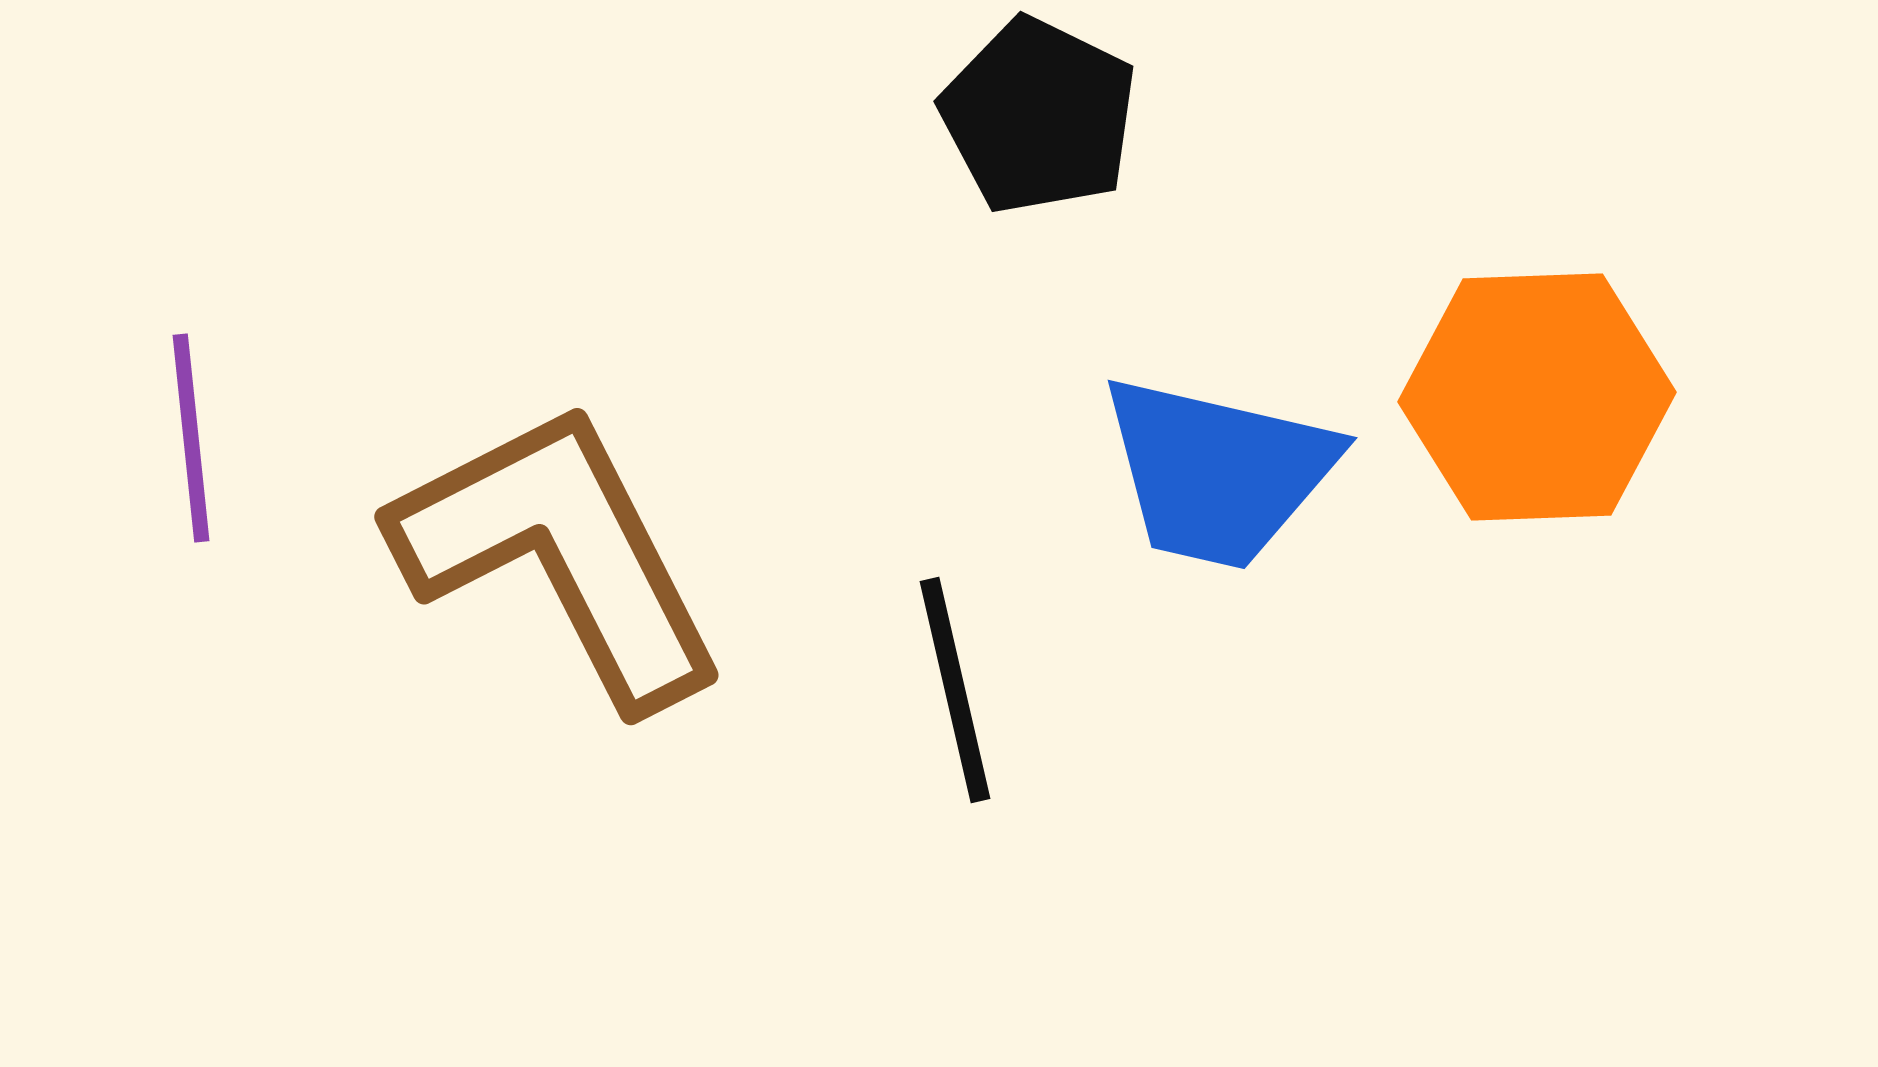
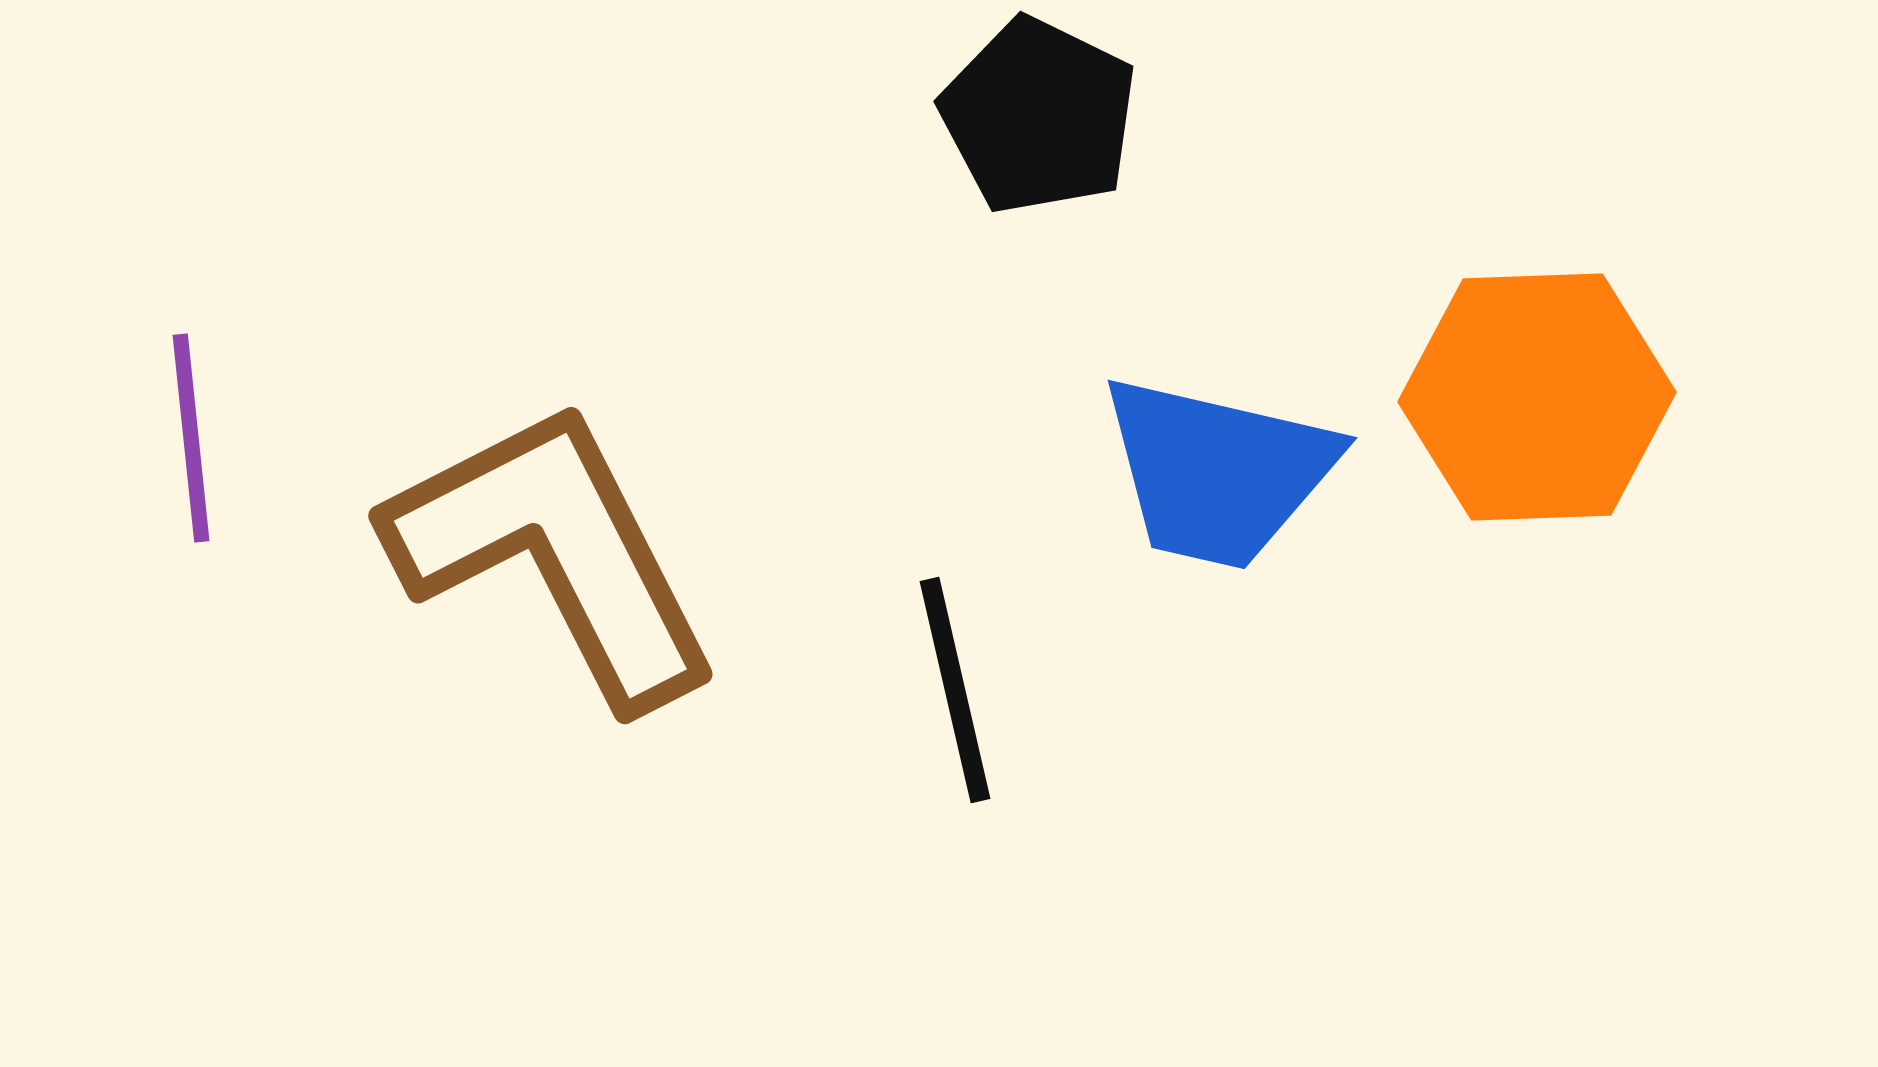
brown L-shape: moved 6 px left, 1 px up
